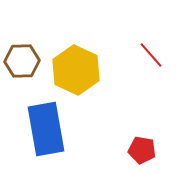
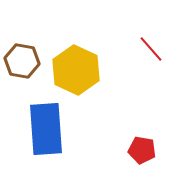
red line: moved 6 px up
brown hexagon: rotated 12 degrees clockwise
blue rectangle: rotated 6 degrees clockwise
